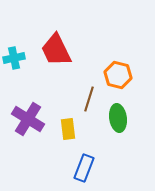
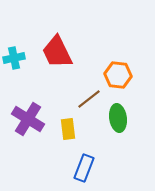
red trapezoid: moved 1 px right, 2 px down
orange hexagon: rotated 8 degrees counterclockwise
brown line: rotated 35 degrees clockwise
